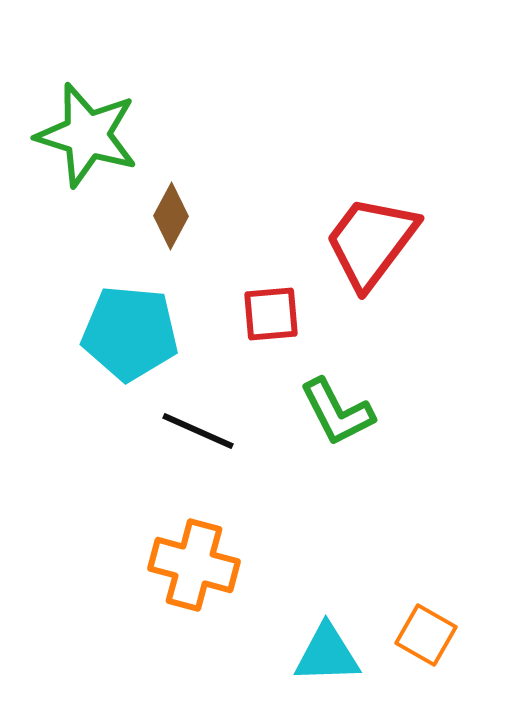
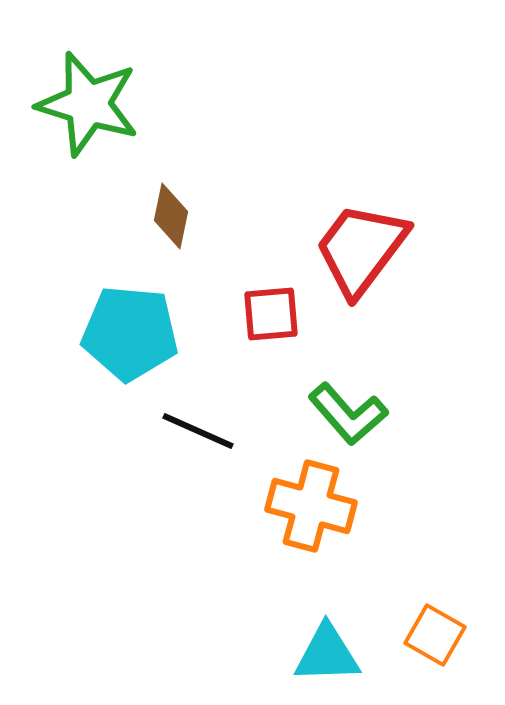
green star: moved 1 px right, 31 px up
brown diamond: rotated 16 degrees counterclockwise
red trapezoid: moved 10 px left, 7 px down
green L-shape: moved 11 px right, 2 px down; rotated 14 degrees counterclockwise
orange cross: moved 117 px right, 59 px up
orange square: moved 9 px right
